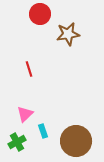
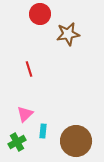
cyan rectangle: rotated 24 degrees clockwise
